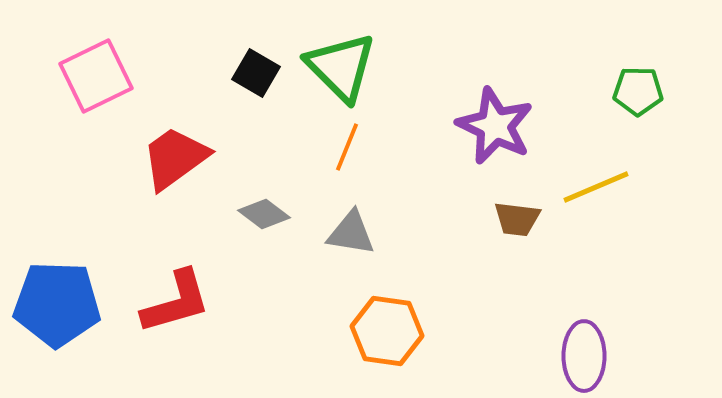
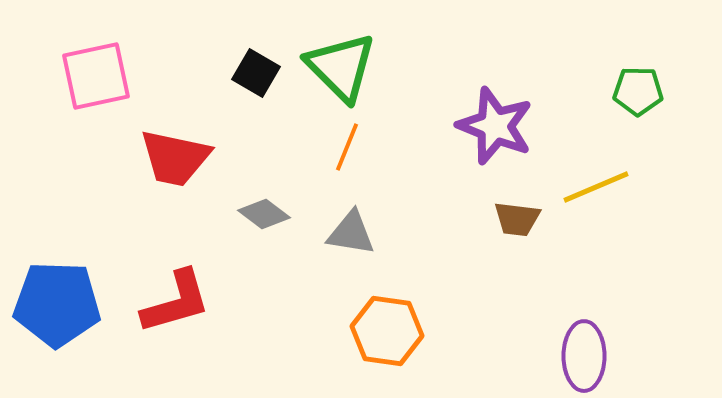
pink square: rotated 14 degrees clockwise
purple star: rotated 4 degrees counterclockwise
red trapezoid: rotated 132 degrees counterclockwise
